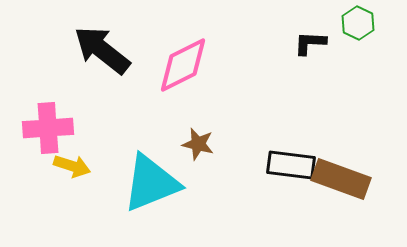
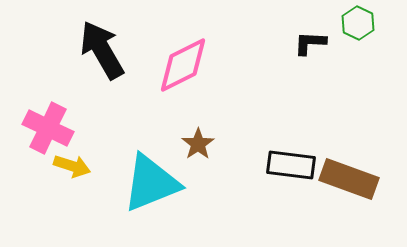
black arrow: rotated 22 degrees clockwise
pink cross: rotated 30 degrees clockwise
brown star: rotated 24 degrees clockwise
brown rectangle: moved 8 px right
